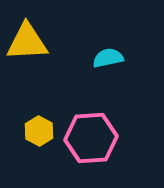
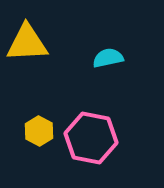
yellow triangle: moved 1 px down
pink hexagon: rotated 15 degrees clockwise
